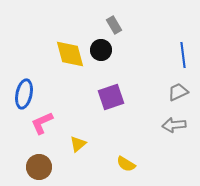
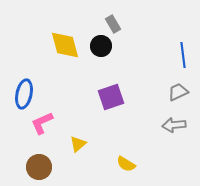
gray rectangle: moved 1 px left, 1 px up
black circle: moved 4 px up
yellow diamond: moved 5 px left, 9 px up
